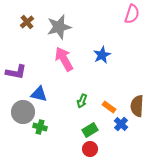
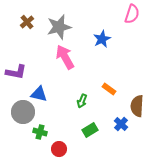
blue star: moved 16 px up
pink arrow: moved 1 px right, 2 px up
orange rectangle: moved 18 px up
green cross: moved 5 px down
red circle: moved 31 px left
